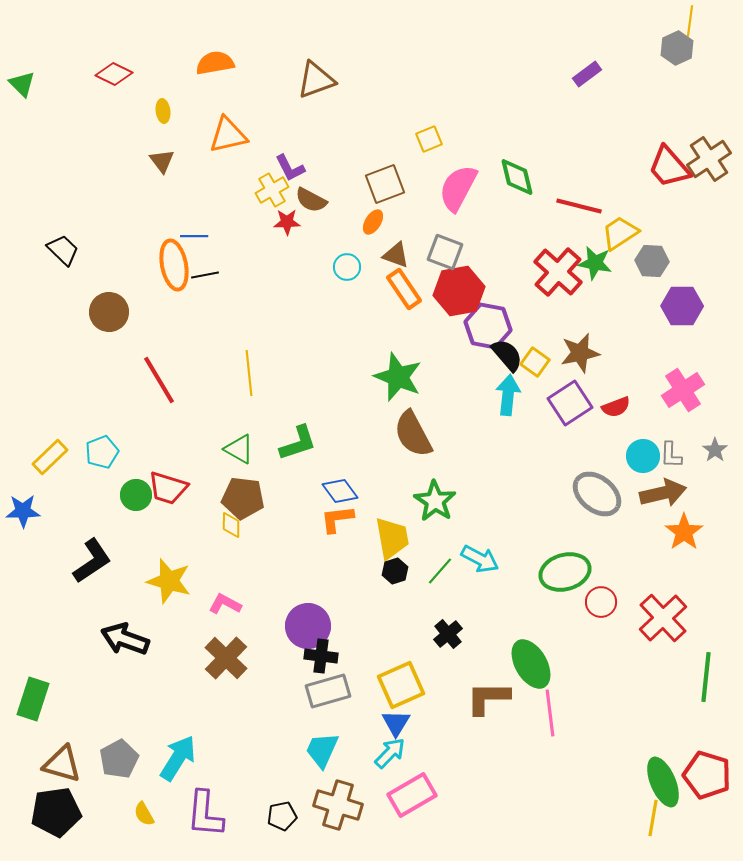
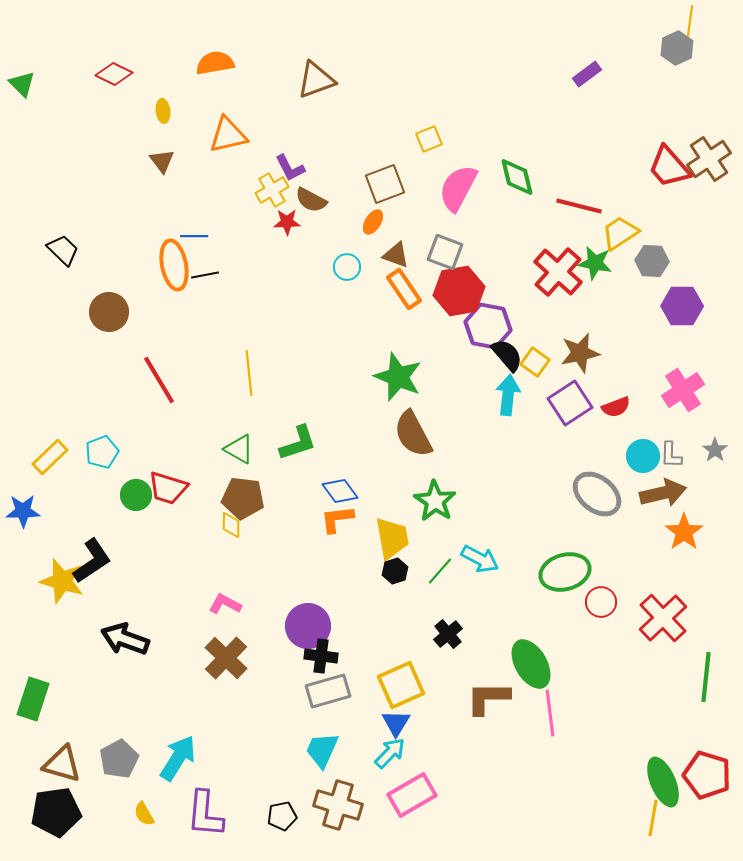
yellow star at (169, 581): moved 107 px left
